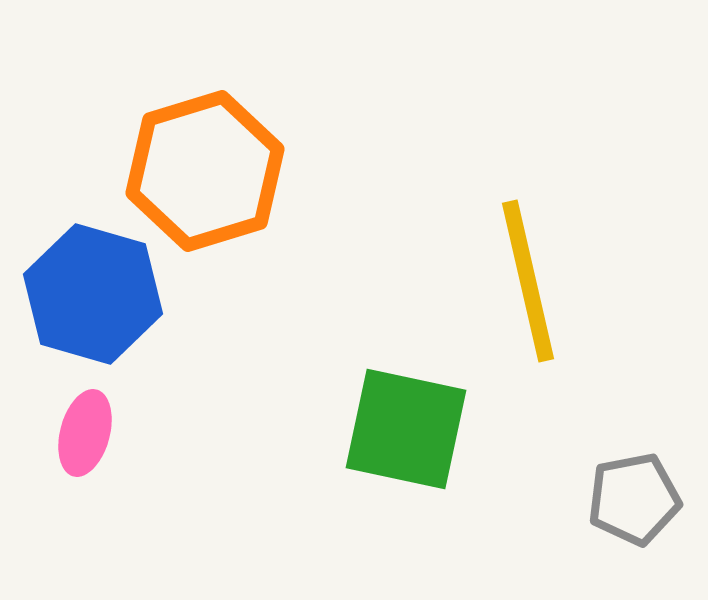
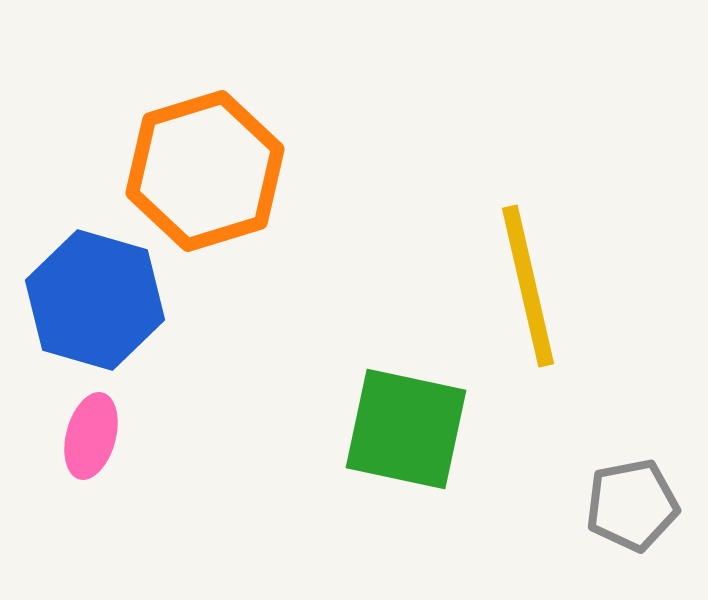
yellow line: moved 5 px down
blue hexagon: moved 2 px right, 6 px down
pink ellipse: moved 6 px right, 3 px down
gray pentagon: moved 2 px left, 6 px down
